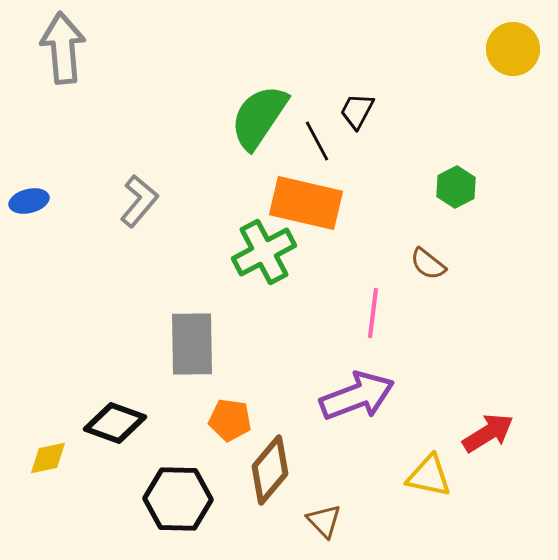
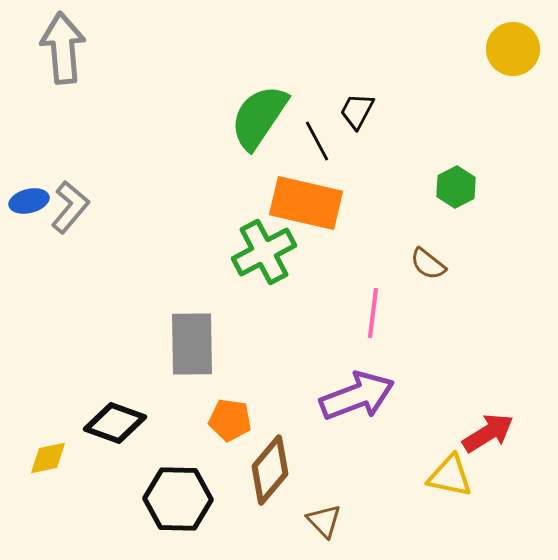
gray L-shape: moved 69 px left, 6 px down
yellow triangle: moved 21 px right
